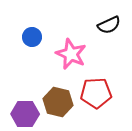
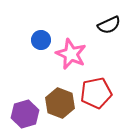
blue circle: moved 9 px right, 3 px down
red pentagon: rotated 8 degrees counterclockwise
brown hexagon: moved 2 px right, 1 px down; rotated 8 degrees clockwise
purple hexagon: rotated 16 degrees counterclockwise
